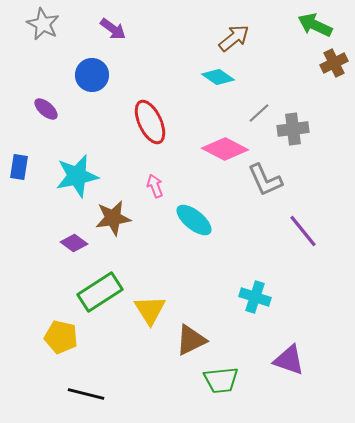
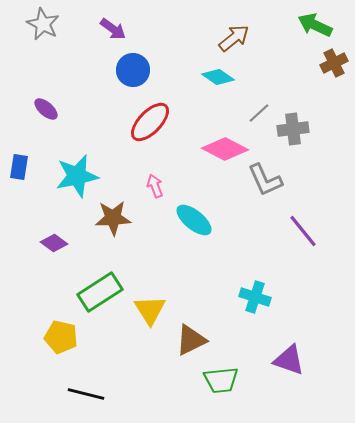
blue circle: moved 41 px right, 5 px up
red ellipse: rotated 69 degrees clockwise
brown star: rotated 6 degrees clockwise
purple diamond: moved 20 px left
